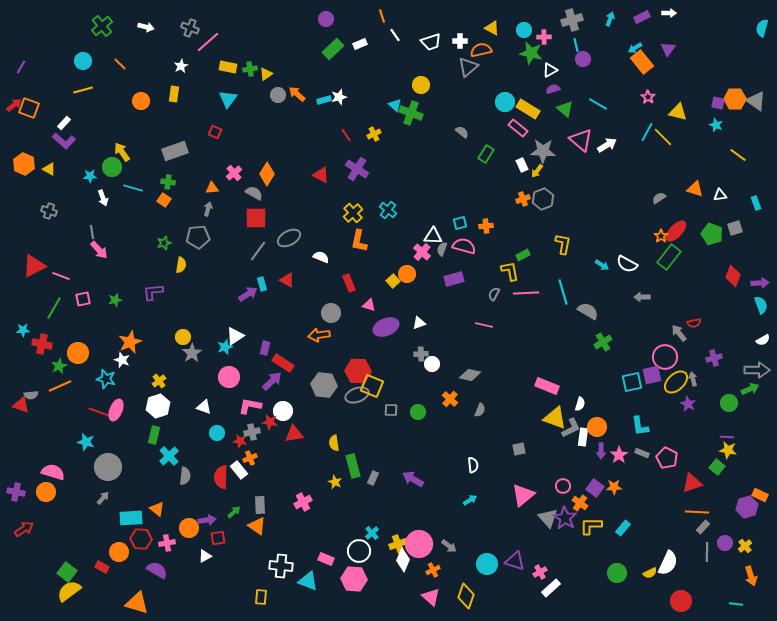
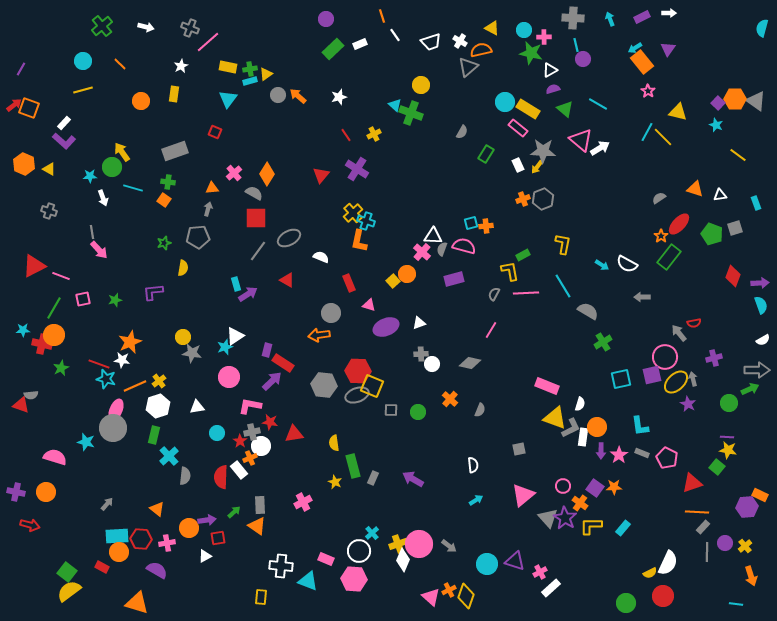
cyan arrow at (610, 19): rotated 40 degrees counterclockwise
gray cross at (572, 20): moved 1 px right, 2 px up; rotated 20 degrees clockwise
white cross at (460, 41): rotated 32 degrees clockwise
purple line at (21, 67): moved 2 px down
orange arrow at (297, 94): moved 1 px right, 2 px down
pink star at (648, 97): moved 6 px up
cyan rectangle at (324, 100): moved 74 px left, 19 px up
purple square at (718, 103): rotated 32 degrees clockwise
gray semicircle at (462, 132): rotated 80 degrees clockwise
white arrow at (607, 145): moved 7 px left, 3 px down
white rectangle at (522, 165): moved 4 px left
yellow arrow at (537, 171): moved 4 px up
red triangle at (321, 175): rotated 42 degrees clockwise
cyan cross at (388, 210): moved 22 px left, 11 px down; rotated 18 degrees counterclockwise
cyan square at (460, 223): moved 11 px right
red ellipse at (676, 231): moved 3 px right, 7 px up
yellow semicircle at (181, 265): moved 2 px right, 3 px down
cyan rectangle at (262, 284): moved 26 px left
cyan line at (563, 292): moved 6 px up; rotated 15 degrees counterclockwise
pink line at (484, 325): moved 7 px right, 5 px down; rotated 72 degrees counterclockwise
purple rectangle at (265, 348): moved 2 px right, 2 px down
orange circle at (78, 353): moved 24 px left, 18 px up
gray star at (192, 353): rotated 30 degrees counterclockwise
white star at (122, 360): rotated 14 degrees counterclockwise
green star at (59, 366): moved 2 px right, 2 px down
gray diamond at (470, 375): moved 12 px up
cyan square at (632, 382): moved 11 px left, 3 px up
orange line at (60, 386): moved 75 px right
white triangle at (204, 407): moved 7 px left; rotated 28 degrees counterclockwise
white circle at (283, 411): moved 22 px left, 35 px down
red line at (99, 412): moved 48 px up
red star at (240, 441): rotated 24 degrees clockwise
gray circle at (108, 467): moved 5 px right, 39 px up
pink semicircle at (53, 472): moved 2 px right, 15 px up
gray arrow at (103, 498): moved 4 px right, 6 px down
cyan arrow at (470, 500): moved 6 px right
purple hexagon at (747, 507): rotated 10 degrees clockwise
cyan rectangle at (131, 518): moved 14 px left, 18 px down
red arrow at (24, 529): moved 6 px right, 4 px up; rotated 48 degrees clockwise
orange cross at (433, 570): moved 16 px right, 20 px down
green circle at (617, 573): moved 9 px right, 30 px down
red circle at (681, 601): moved 18 px left, 5 px up
